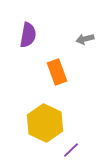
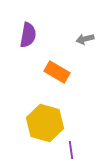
orange rectangle: rotated 40 degrees counterclockwise
yellow hexagon: rotated 9 degrees counterclockwise
purple line: rotated 54 degrees counterclockwise
